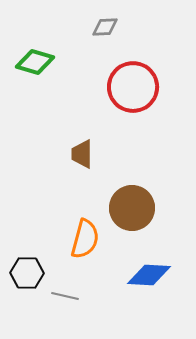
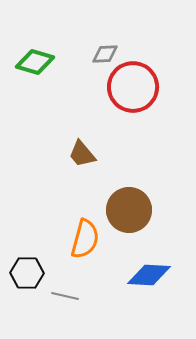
gray diamond: moved 27 px down
brown trapezoid: rotated 40 degrees counterclockwise
brown circle: moved 3 px left, 2 px down
